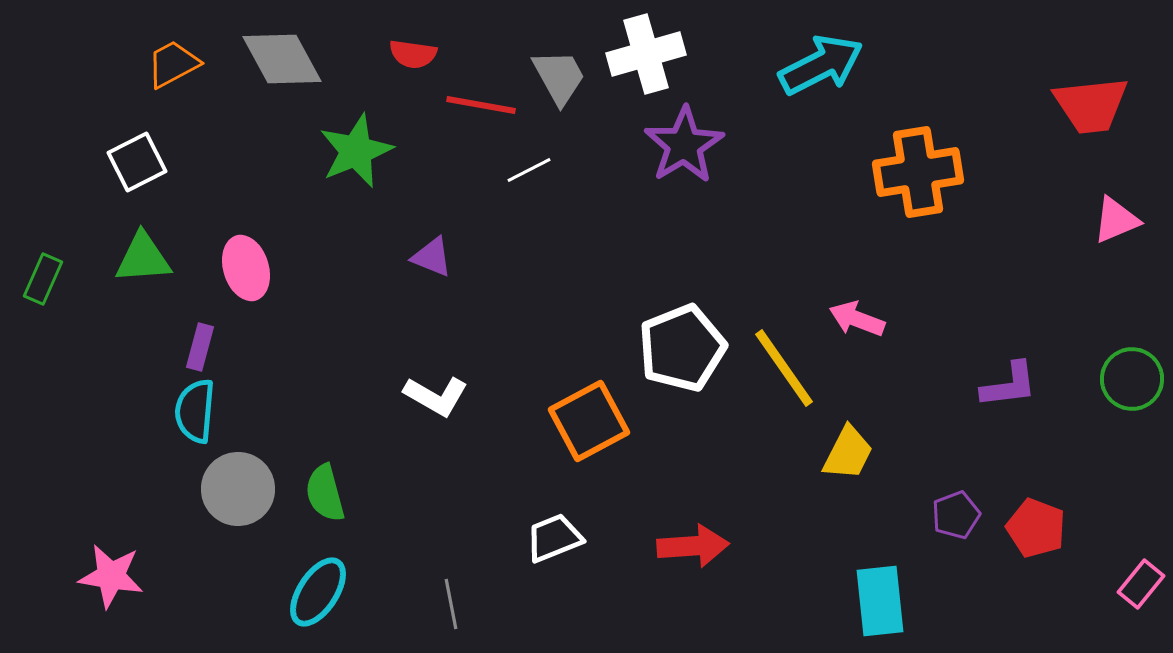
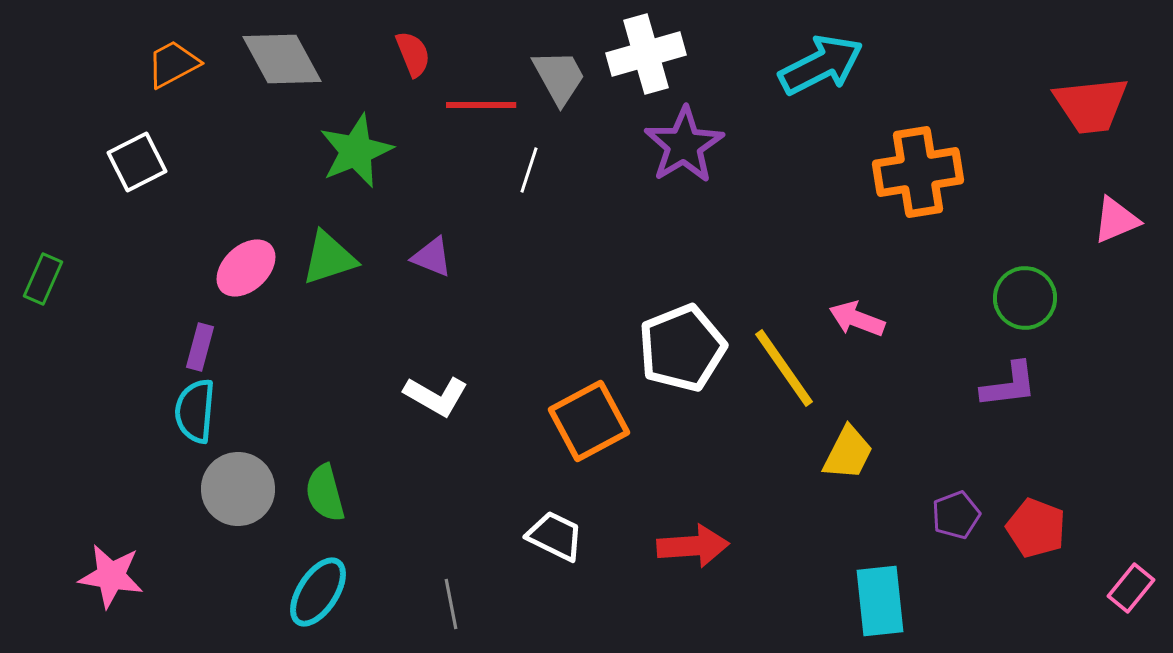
red semicircle: rotated 120 degrees counterclockwise
red line: rotated 10 degrees counterclockwise
white line: rotated 45 degrees counterclockwise
green triangle: moved 186 px right; rotated 14 degrees counterclockwise
pink ellipse: rotated 64 degrees clockwise
green circle: moved 107 px left, 81 px up
white trapezoid: moved 1 px right, 2 px up; rotated 48 degrees clockwise
pink rectangle: moved 10 px left, 4 px down
